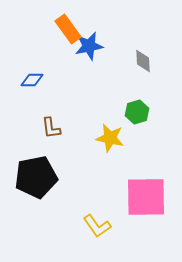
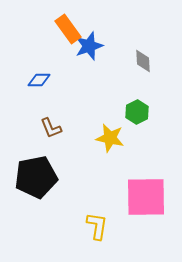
blue star: rotated 8 degrees counterclockwise
blue diamond: moved 7 px right
green hexagon: rotated 10 degrees counterclockwise
brown L-shape: rotated 15 degrees counterclockwise
yellow L-shape: rotated 136 degrees counterclockwise
